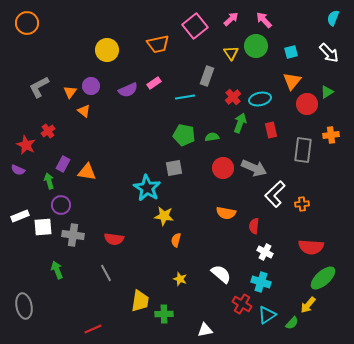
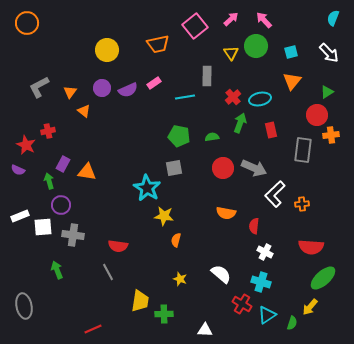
gray rectangle at (207, 76): rotated 18 degrees counterclockwise
purple circle at (91, 86): moved 11 px right, 2 px down
red circle at (307, 104): moved 10 px right, 11 px down
red cross at (48, 131): rotated 24 degrees clockwise
green pentagon at (184, 135): moved 5 px left, 1 px down
red semicircle at (114, 239): moved 4 px right, 7 px down
gray line at (106, 273): moved 2 px right, 1 px up
yellow arrow at (308, 305): moved 2 px right, 2 px down
green semicircle at (292, 323): rotated 24 degrees counterclockwise
white triangle at (205, 330): rotated 14 degrees clockwise
